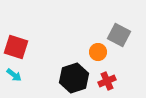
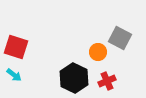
gray square: moved 1 px right, 3 px down
black hexagon: rotated 16 degrees counterclockwise
